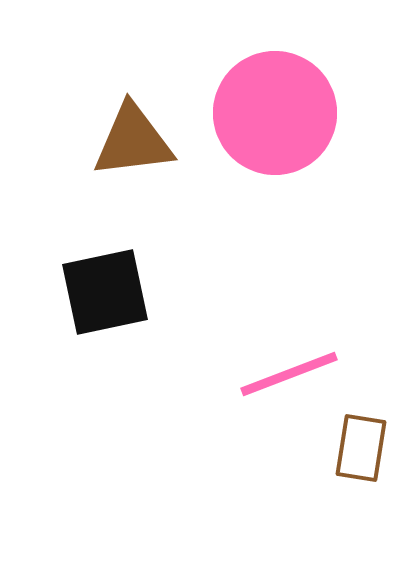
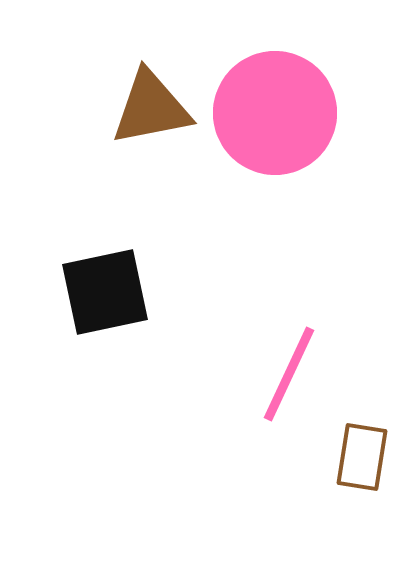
brown triangle: moved 18 px right, 33 px up; rotated 4 degrees counterclockwise
pink line: rotated 44 degrees counterclockwise
brown rectangle: moved 1 px right, 9 px down
